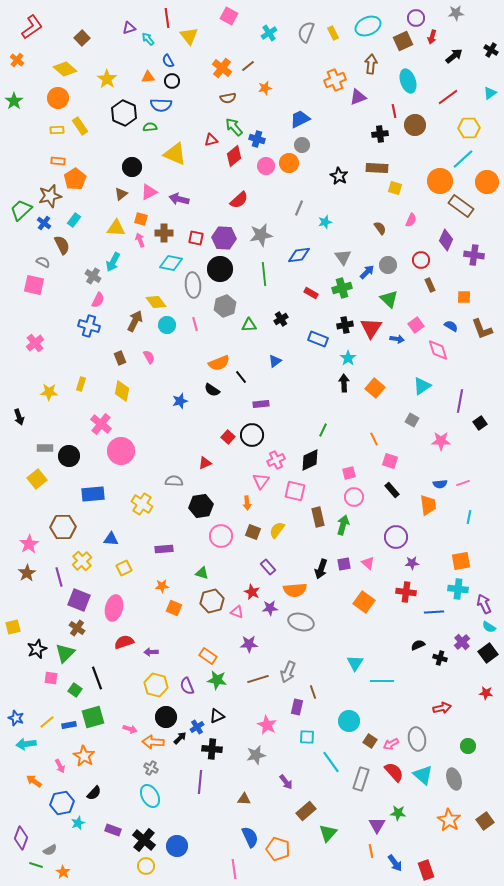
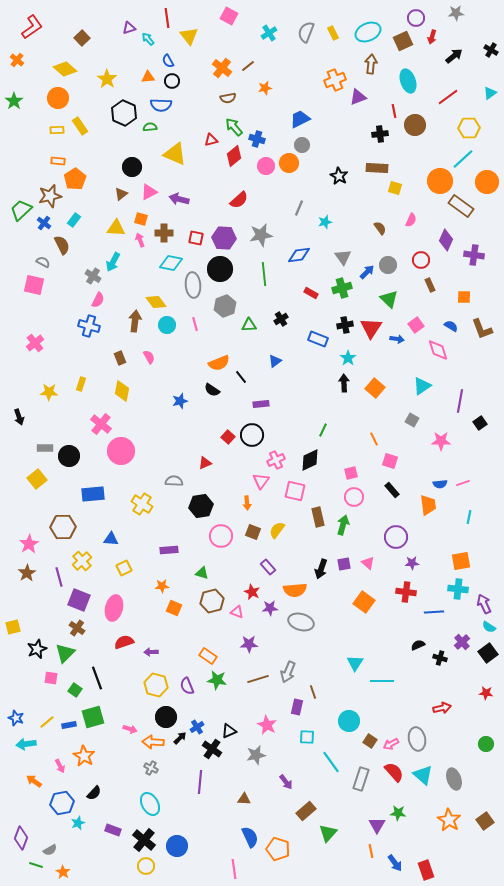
cyan ellipse at (368, 26): moved 6 px down
brown arrow at (135, 321): rotated 20 degrees counterclockwise
pink square at (349, 473): moved 2 px right
purple rectangle at (164, 549): moved 5 px right, 1 px down
black triangle at (217, 716): moved 12 px right, 15 px down
green circle at (468, 746): moved 18 px right, 2 px up
black cross at (212, 749): rotated 30 degrees clockwise
cyan ellipse at (150, 796): moved 8 px down
